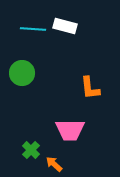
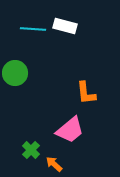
green circle: moved 7 px left
orange L-shape: moved 4 px left, 5 px down
pink trapezoid: rotated 40 degrees counterclockwise
